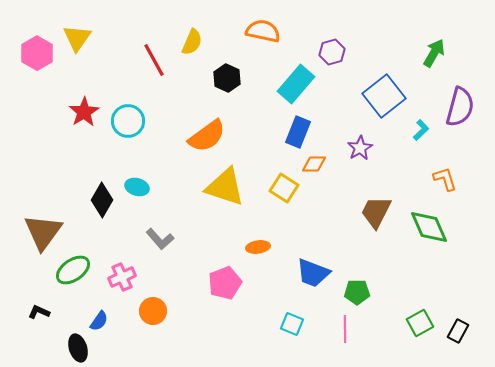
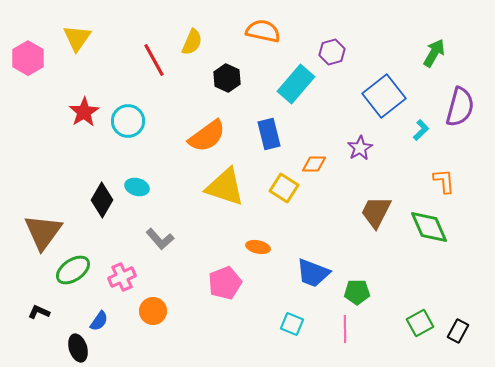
pink hexagon at (37, 53): moved 9 px left, 5 px down
blue rectangle at (298, 132): moved 29 px left, 2 px down; rotated 36 degrees counterclockwise
orange L-shape at (445, 179): moved 1 px left, 2 px down; rotated 12 degrees clockwise
orange ellipse at (258, 247): rotated 20 degrees clockwise
